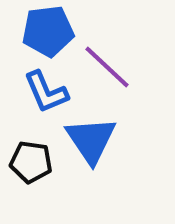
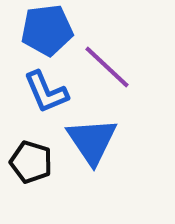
blue pentagon: moved 1 px left, 1 px up
blue triangle: moved 1 px right, 1 px down
black pentagon: rotated 9 degrees clockwise
